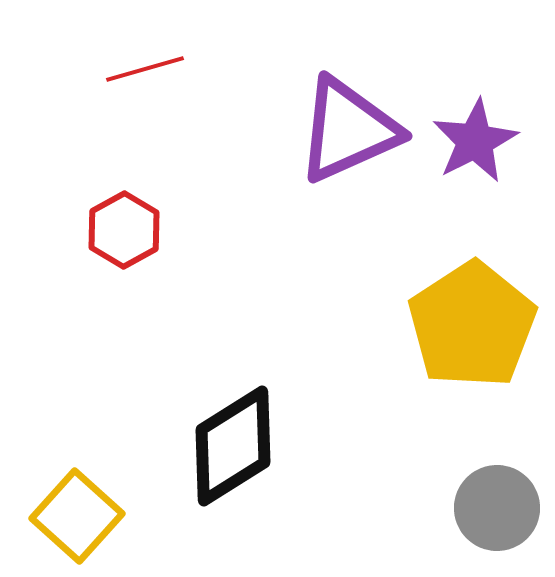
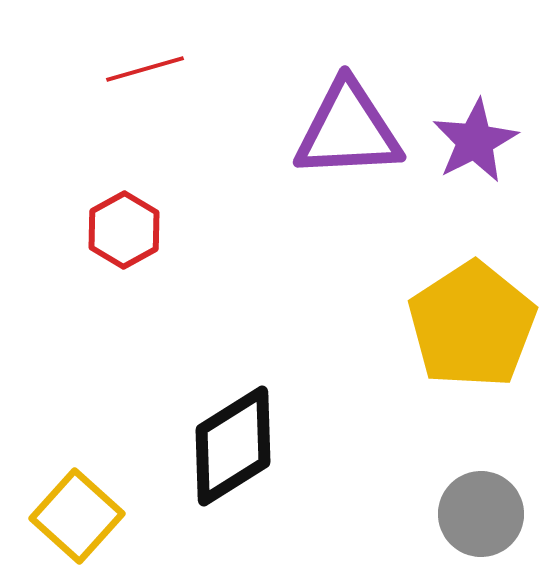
purple triangle: rotated 21 degrees clockwise
gray circle: moved 16 px left, 6 px down
